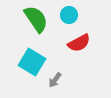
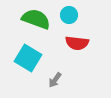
green semicircle: rotated 36 degrees counterclockwise
red semicircle: moved 2 px left; rotated 35 degrees clockwise
cyan square: moved 4 px left, 4 px up
